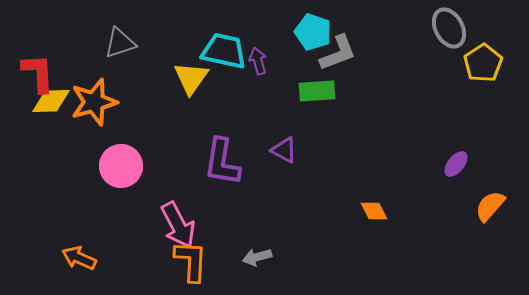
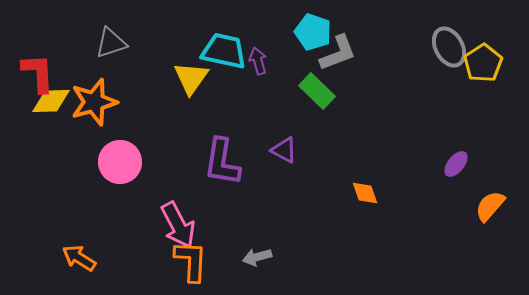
gray ellipse: moved 19 px down
gray triangle: moved 9 px left
green rectangle: rotated 48 degrees clockwise
pink circle: moved 1 px left, 4 px up
orange diamond: moved 9 px left, 18 px up; rotated 8 degrees clockwise
orange arrow: rotated 8 degrees clockwise
